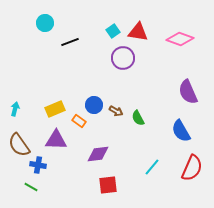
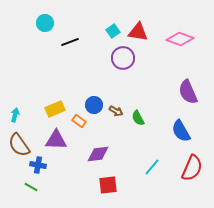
cyan arrow: moved 6 px down
